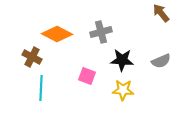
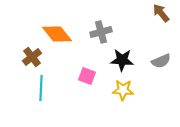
orange diamond: rotated 24 degrees clockwise
brown cross: rotated 24 degrees clockwise
